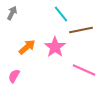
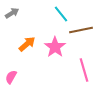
gray arrow: rotated 32 degrees clockwise
orange arrow: moved 3 px up
pink line: rotated 50 degrees clockwise
pink semicircle: moved 3 px left, 1 px down
